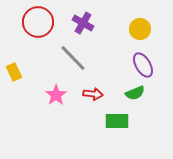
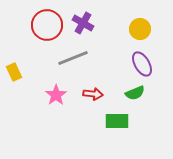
red circle: moved 9 px right, 3 px down
gray line: rotated 68 degrees counterclockwise
purple ellipse: moved 1 px left, 1 px up
